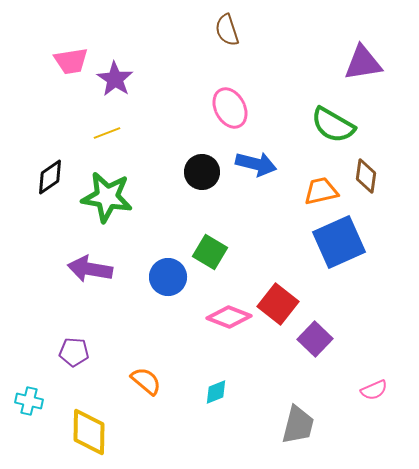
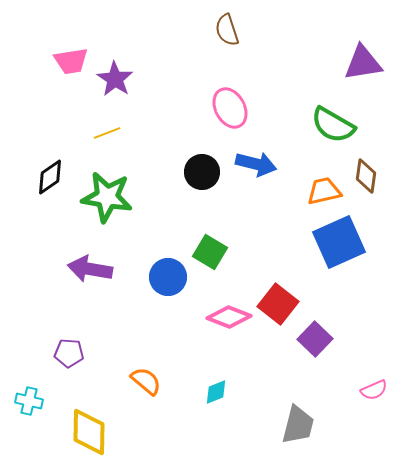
orange trapezoid: moved 3 px right
purple pentagon: moved 5 px left, 1 px down
